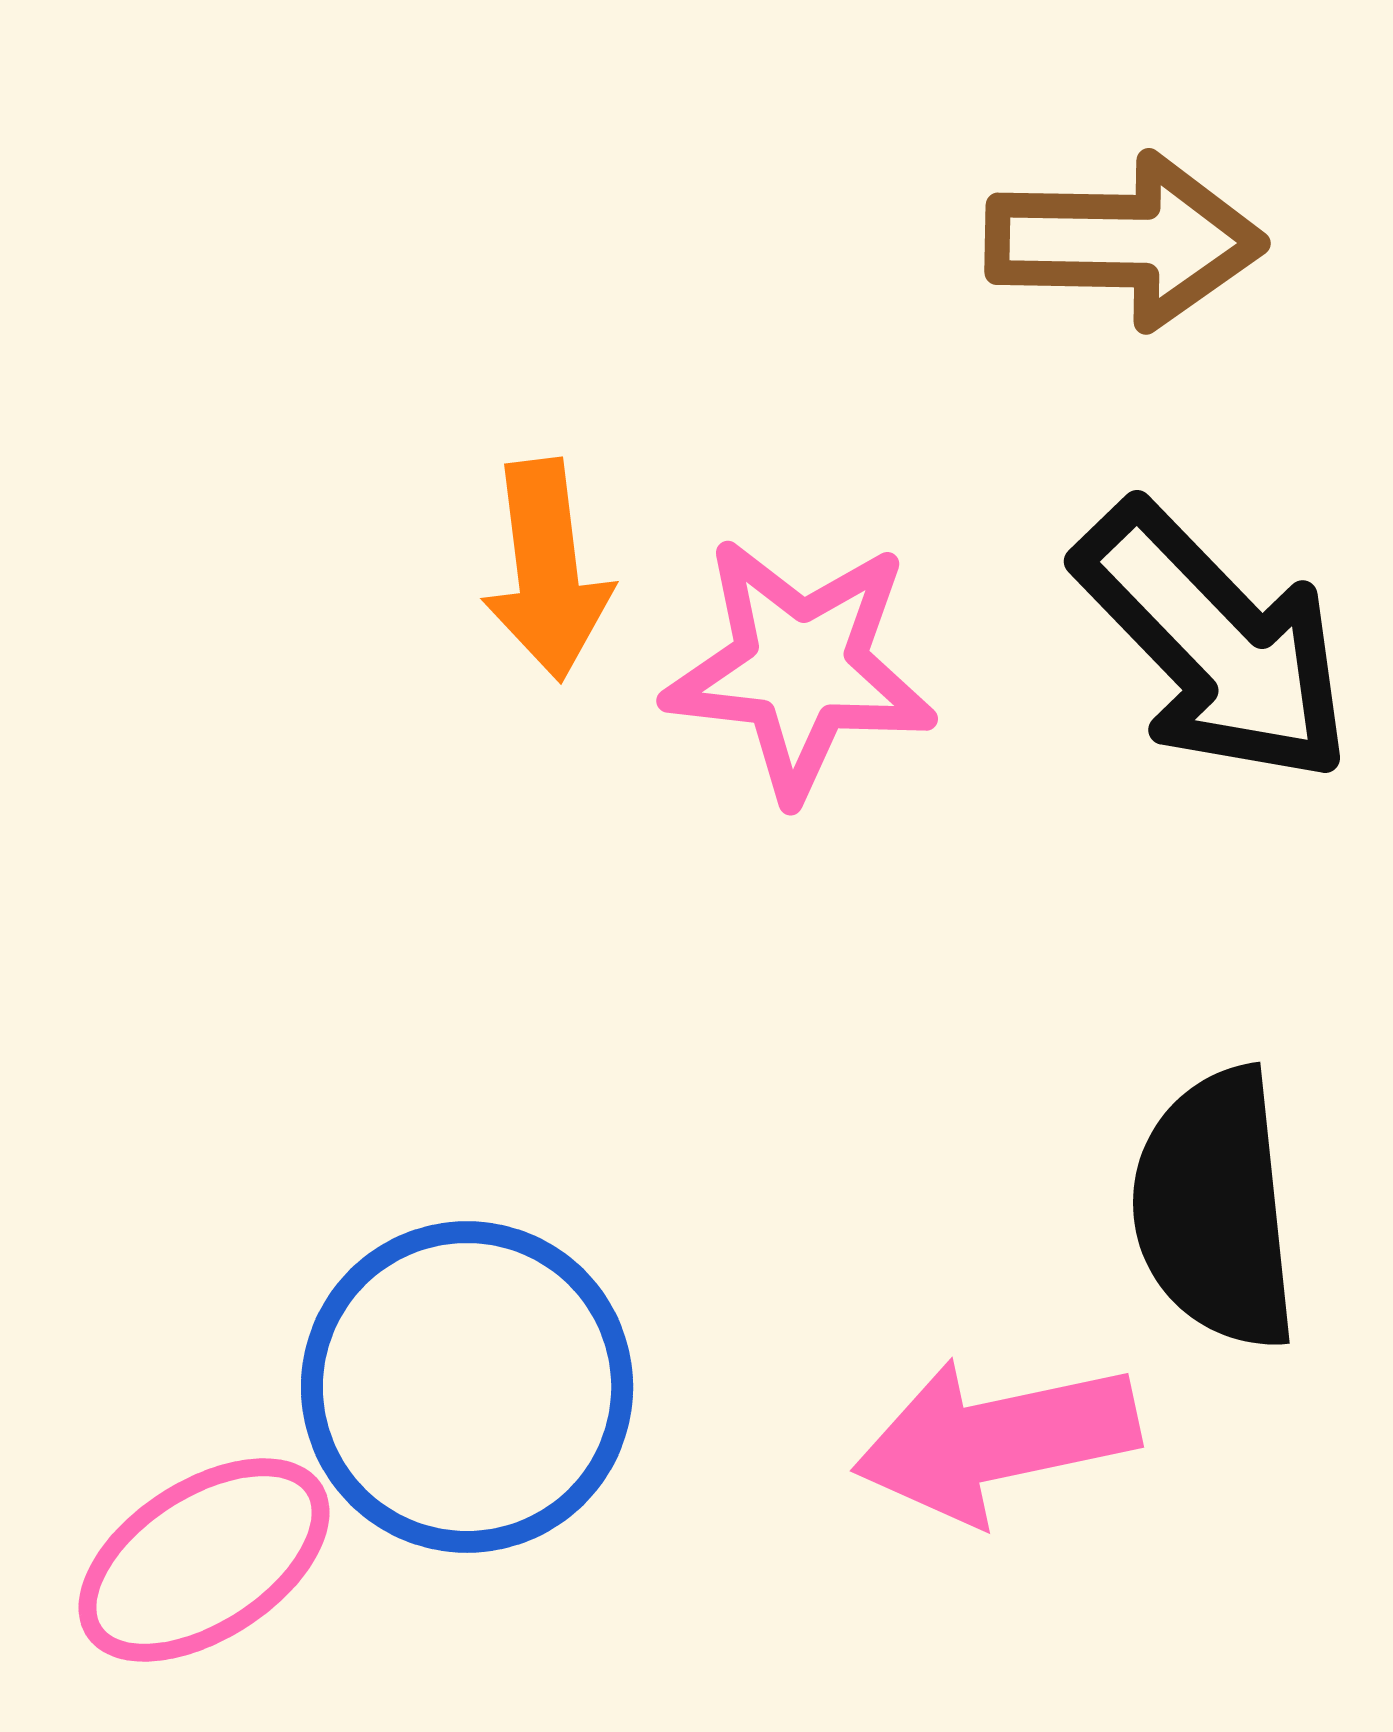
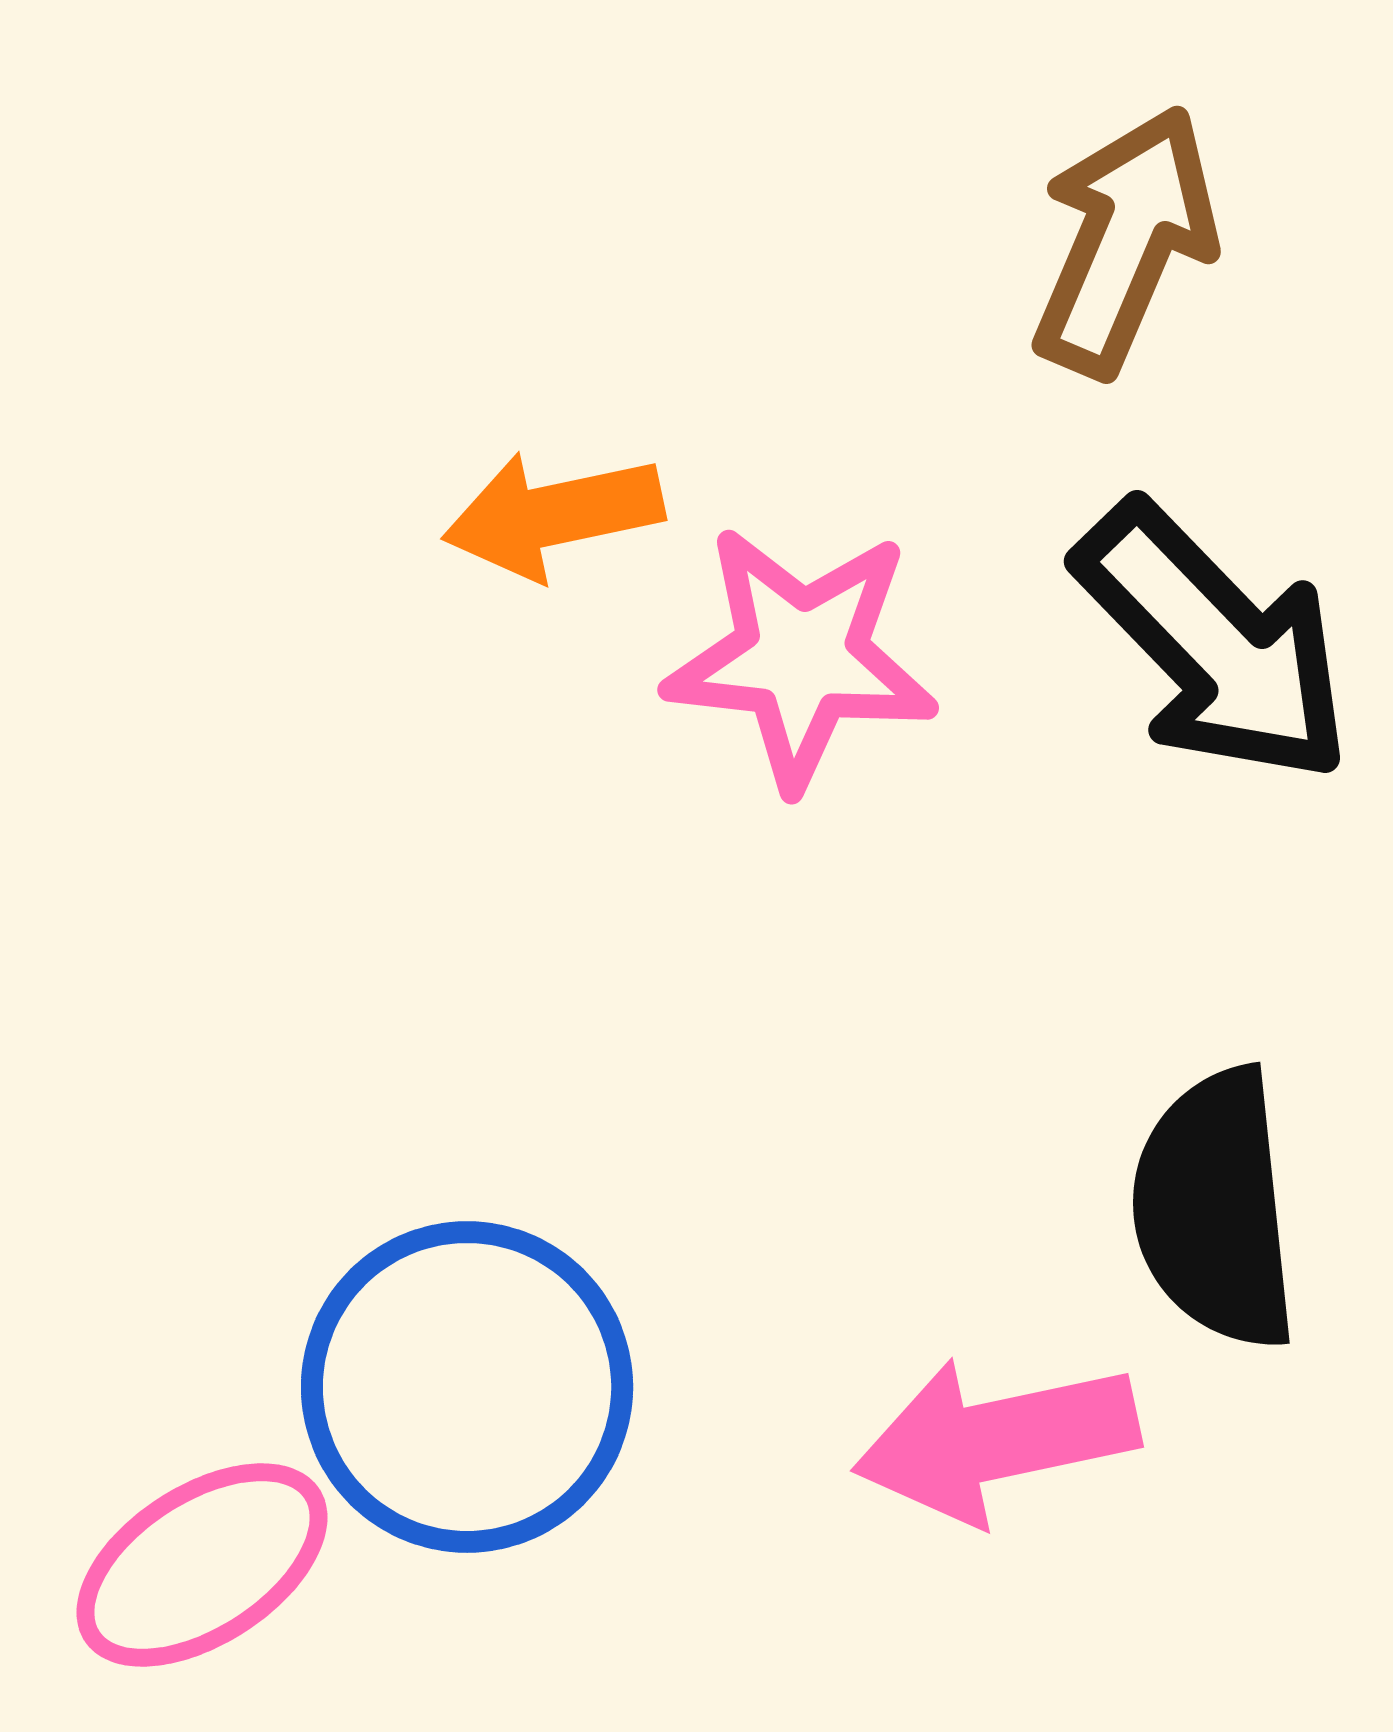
brown arrow: rotated 68 degrees counterclockwise
orange arrow: moved 6 px right, 55 px up; rotated 85 degrees clockwise
pink star: moved 1 px right, 11 px up
pink ellipse: moved 2 px left, 5 px down
